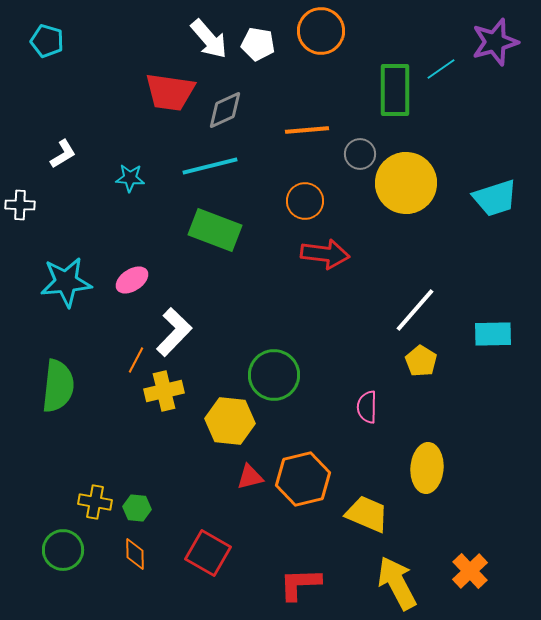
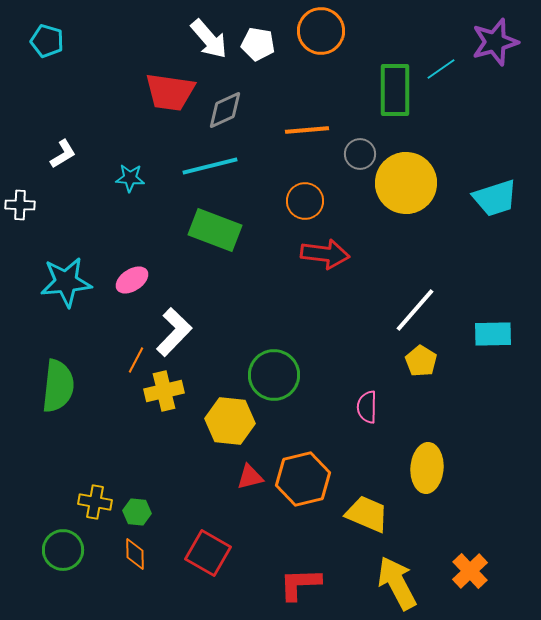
green hexagon at (137, 508): moved 4 px down
